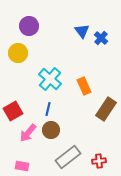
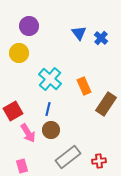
blue triangle: moved 3 px left, 2 px down
yellow circle: moved 1 px right
brown rectangle: moved 5 px up
pink arrow: rotated 72 degrees counterclockwise
pink rectangle: rotated 64 degrees clockwise
